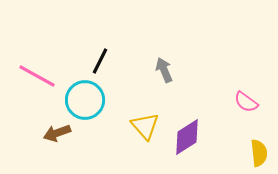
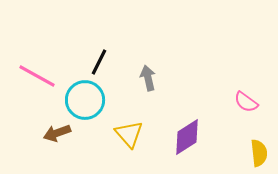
black line: moved 1 px left, 1 px down
gray arrow: moved 16 px left, 8 px down; rotated 10 degrees clockwise
yellow triangle: moved 16 px left, 8 px down
